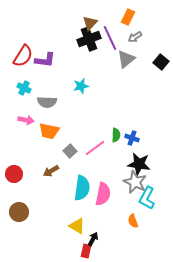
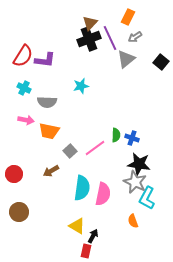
black arrow: moved 3 px up
